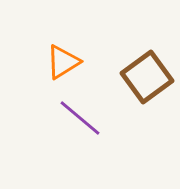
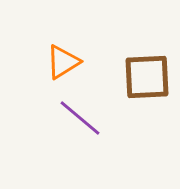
brown square: rotated 33 degrees clockwise
